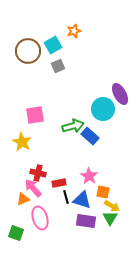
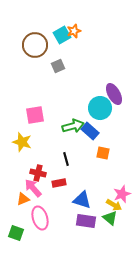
cyan square: moved 9 px right, 10 px up
brown circle: moved 7 px right, 6 px up
purple ellipse: moved 6 px left
cyan circle: moved 3 px left, 1 px up
blue rectangle: moved 5 px up
yellow star: rotated 12 degrees counterclockwise
pink star: moved 33 px right, 18 px down; rotated 18 degrees clockwise
orange square: moved 39 px up
black line: moved 38 px up
yellow arrow: moved 2 px right, 1 px up
green triangle: rotated 21 degrees counterclockwise
